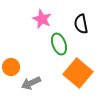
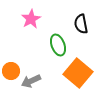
pink star: moved 11 px left; rotated 18 degrees clockwise
green ellipse: moved 1 px left, 1 px down
orange circle: moved 4 px down
gray arrow: moved 2 px up
